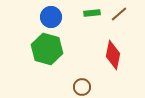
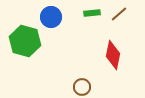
green hexagon: moved 22 px left, 8 px up
